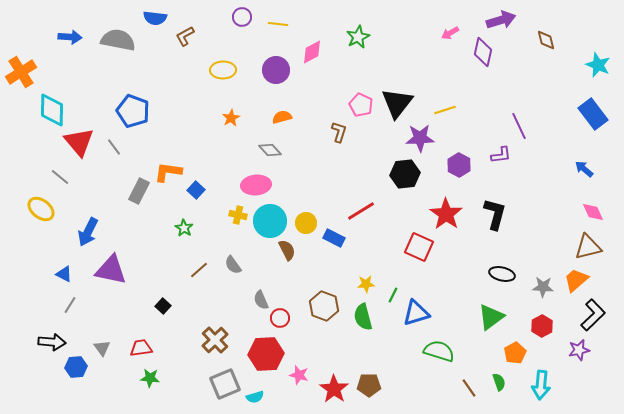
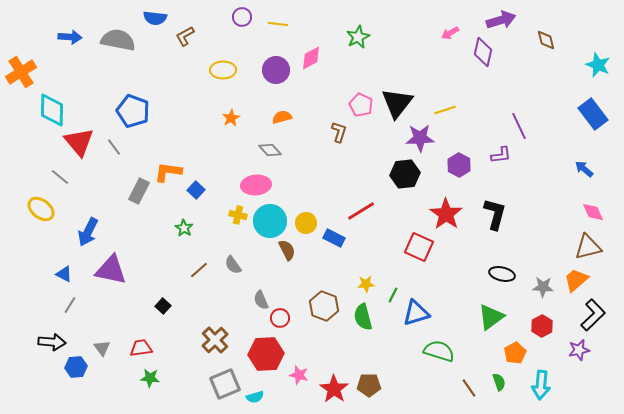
pink diamond at (312, 52): moved 1 px left, 6 px down
